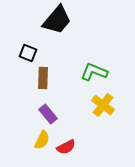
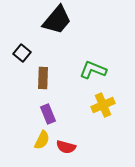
black square: moved 6 px left; rotated 18 degrees clockwise
green L-shape: moved 1 px left, 2 px up
yellow cross: rotated 30 degrees clockwise
purple rectangle: rotated 18 degrees clockwise
red semicircle: rotated 42 degrees clockwise
